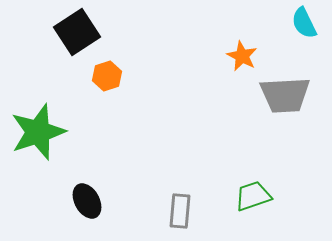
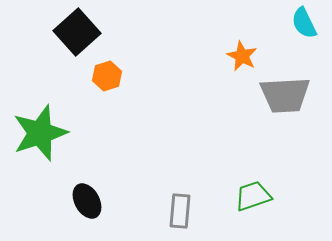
black square: rotated 9 degrees counterclockwise
green star: moved 2 px right, 1 px down
